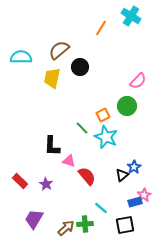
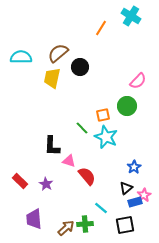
brown semicircle: moved 1 px left, 3 px down
orange square: rotated 16 degrees clockwise
black triangle: moved 4 px right, 13 px down
purple trapezoid: rotated 35 degrees counterclockwise
